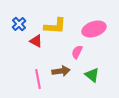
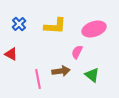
red triangle: moved 25 px left, 13 px down
